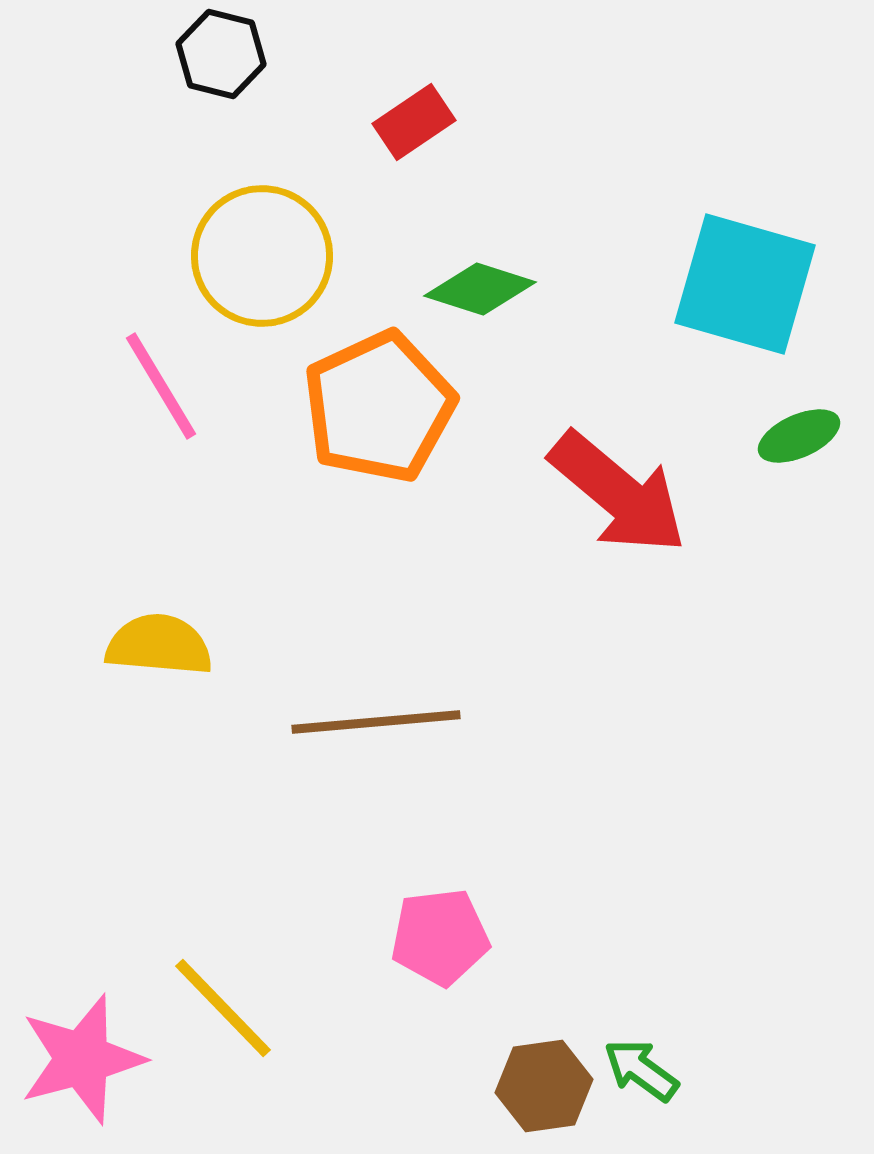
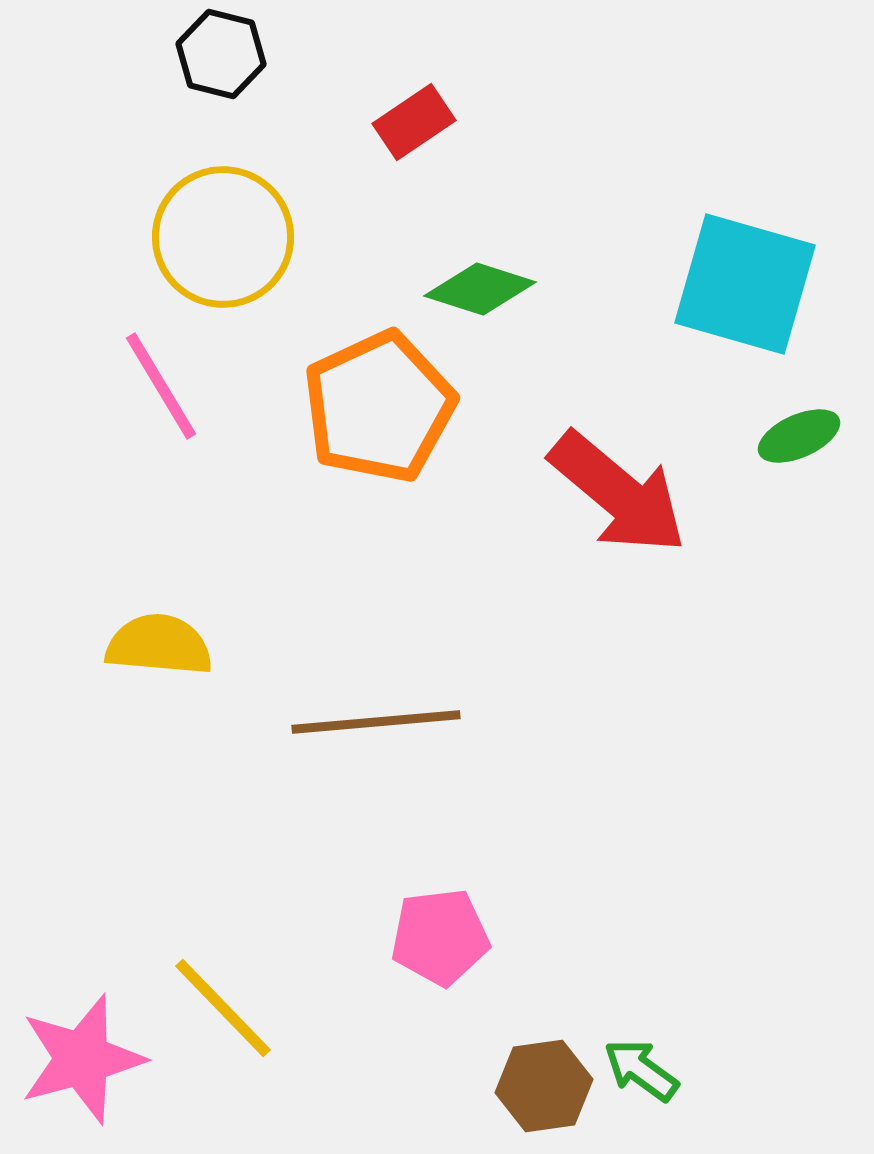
yellow circle: moved 39 px left, 19 px up
